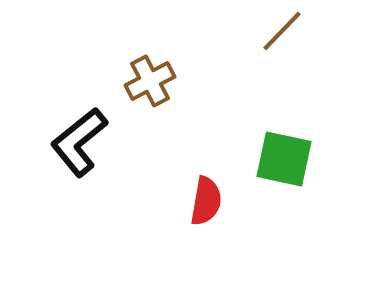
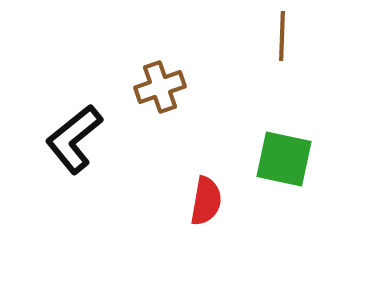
brown line: moved 5 px down; rotated 42 degrees counterclockwise
brown cross: moved 10 px right, 6 px down; rotated 9 degrees clockwise
black L-shape: moved 5 px left, 3 px up
